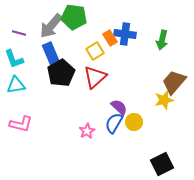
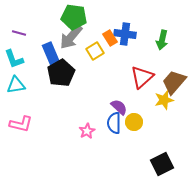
gray arrow: moved 20 px right, 11 px down
red triangle: moved 47 px right
blue semicircle: rotated 30 degrees counterclockwise
